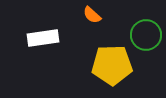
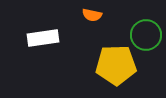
orange semicircle: rotated 30 degrees counterclockwise
yellow pentagon: moved 4 px right
